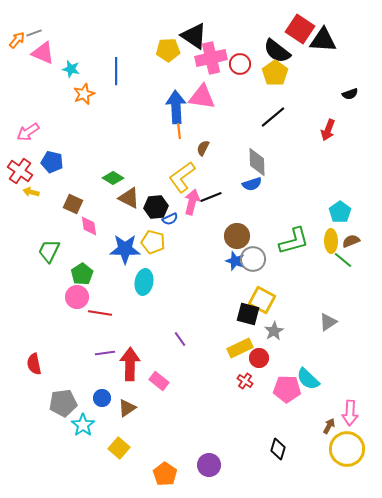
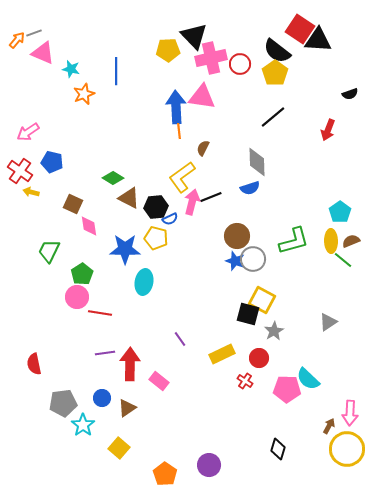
black triangle at (194, 36): rotated 12 degrees clockwise
black triangle at (323, 40): moved 5 px left
blue semicircle at (252, 184): moved 2 px left, 4 px down
yellow pentagon at (153, 242): moved 3 px right, 4 px up
yellow rectangle at (240, 348): moved 18 px left, 6 px down
